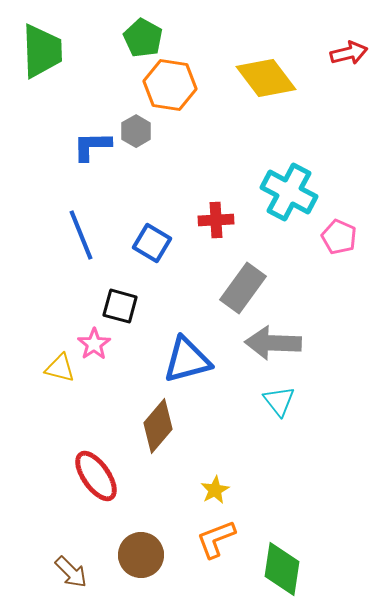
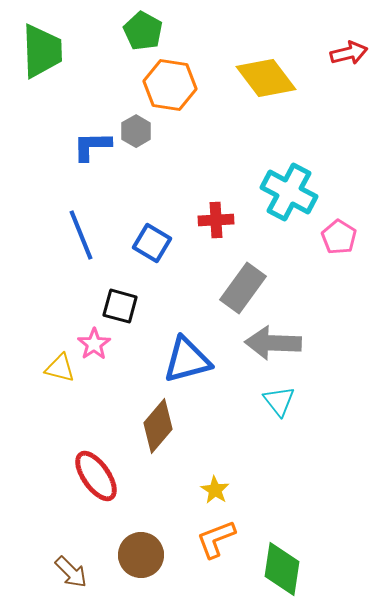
green pentagon: moved 7 px up
pink pentagon: rotated 8 degrees clockwise
yellow star: rotated 12 degrees counterclockwise
